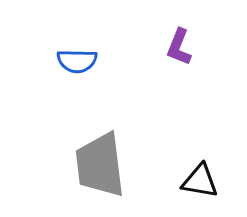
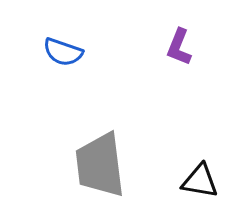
blue semicircle: moved 14 px left, 9 px up; rotated 18 degrees clockwise
